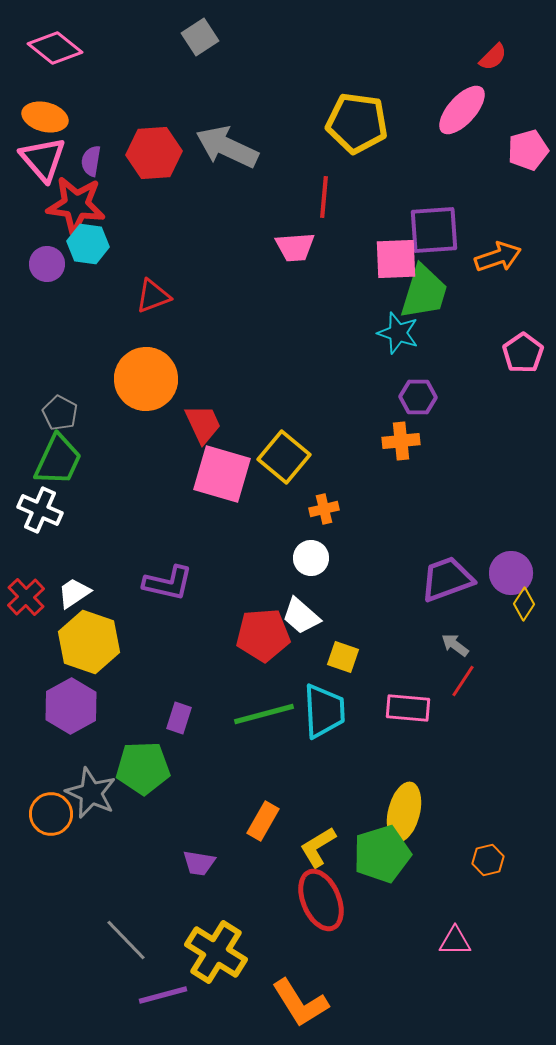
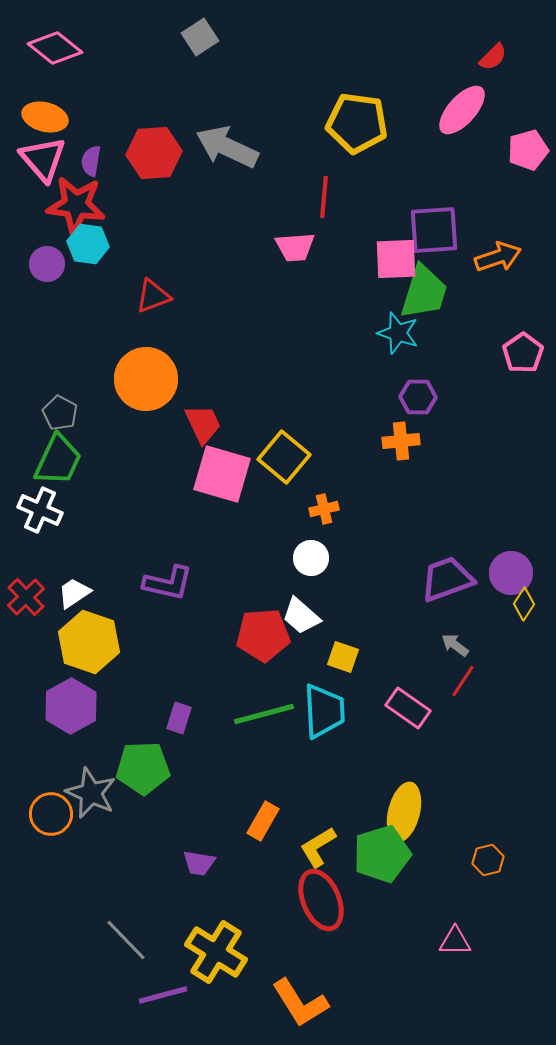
pink rectangle at (408, 708): rotated 30 degrees clockwise
